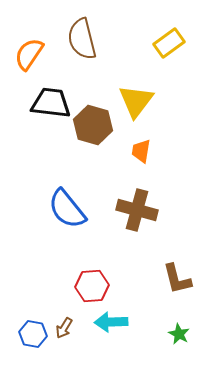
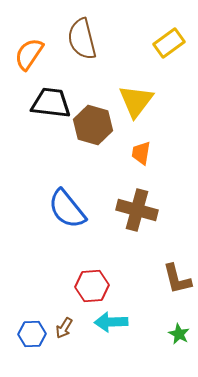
orange trapezoid: moved 2 px down
blue hexagon: moved 1 px left; rotated 12 degrees counterclockwise
